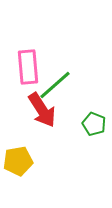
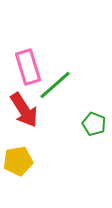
pink rectangle: rotated 12 degrees counterclockwise
red arrow: moved 18 px left
